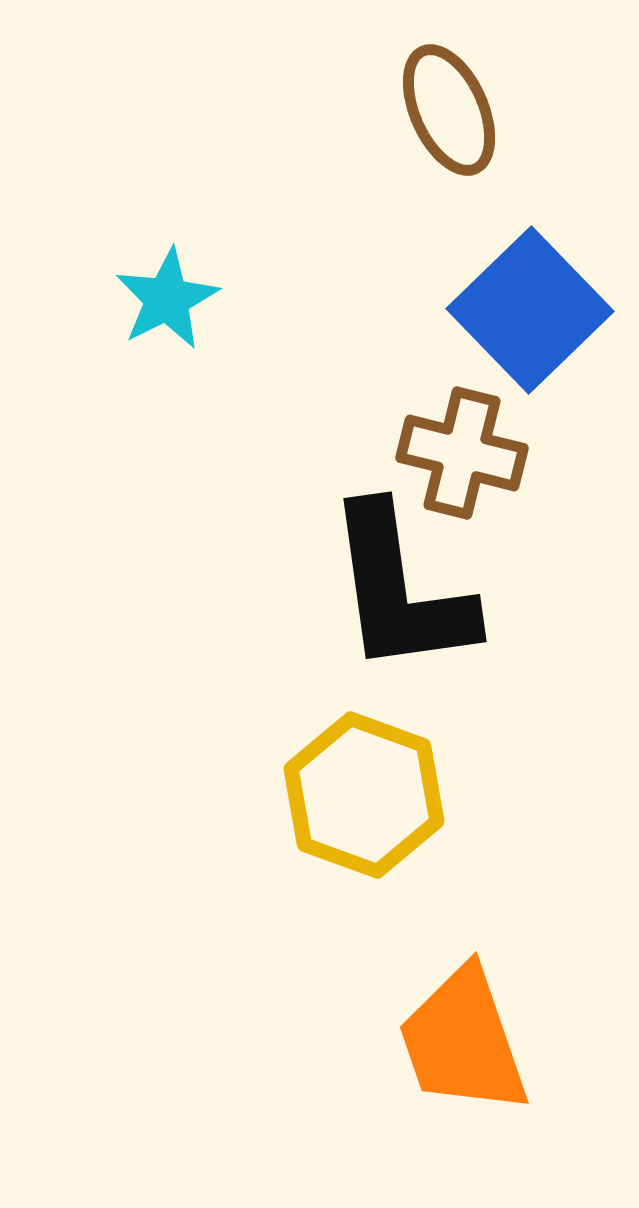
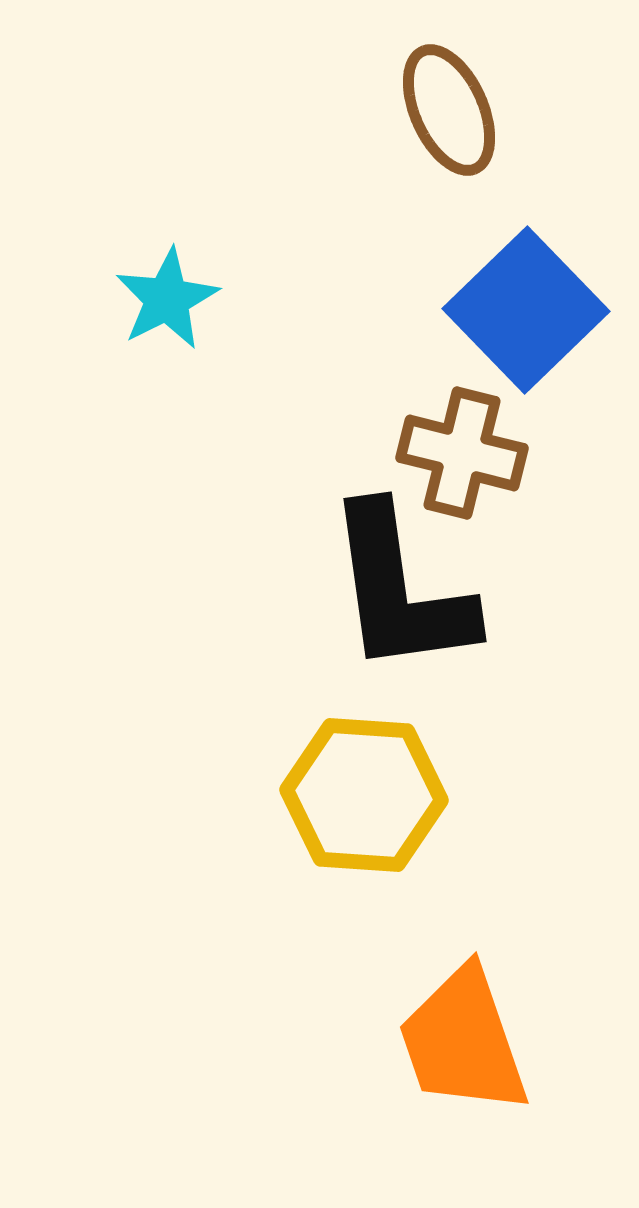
blue square: moved 4 px left
yellow hexagon: rotated 16 degrees counterclockwise
